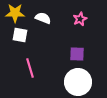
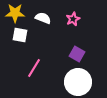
pink star: moved 7 px left
purple square: rotated 28 degrees clockwise
pink line: moved 4 px right; rotated 48 degrees clockwise
